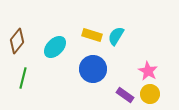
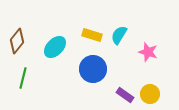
cyan semicircle: moved 3 px right, 1 px up
pink star: moved 19 px up; rotated 12 degrees counterclockwise
